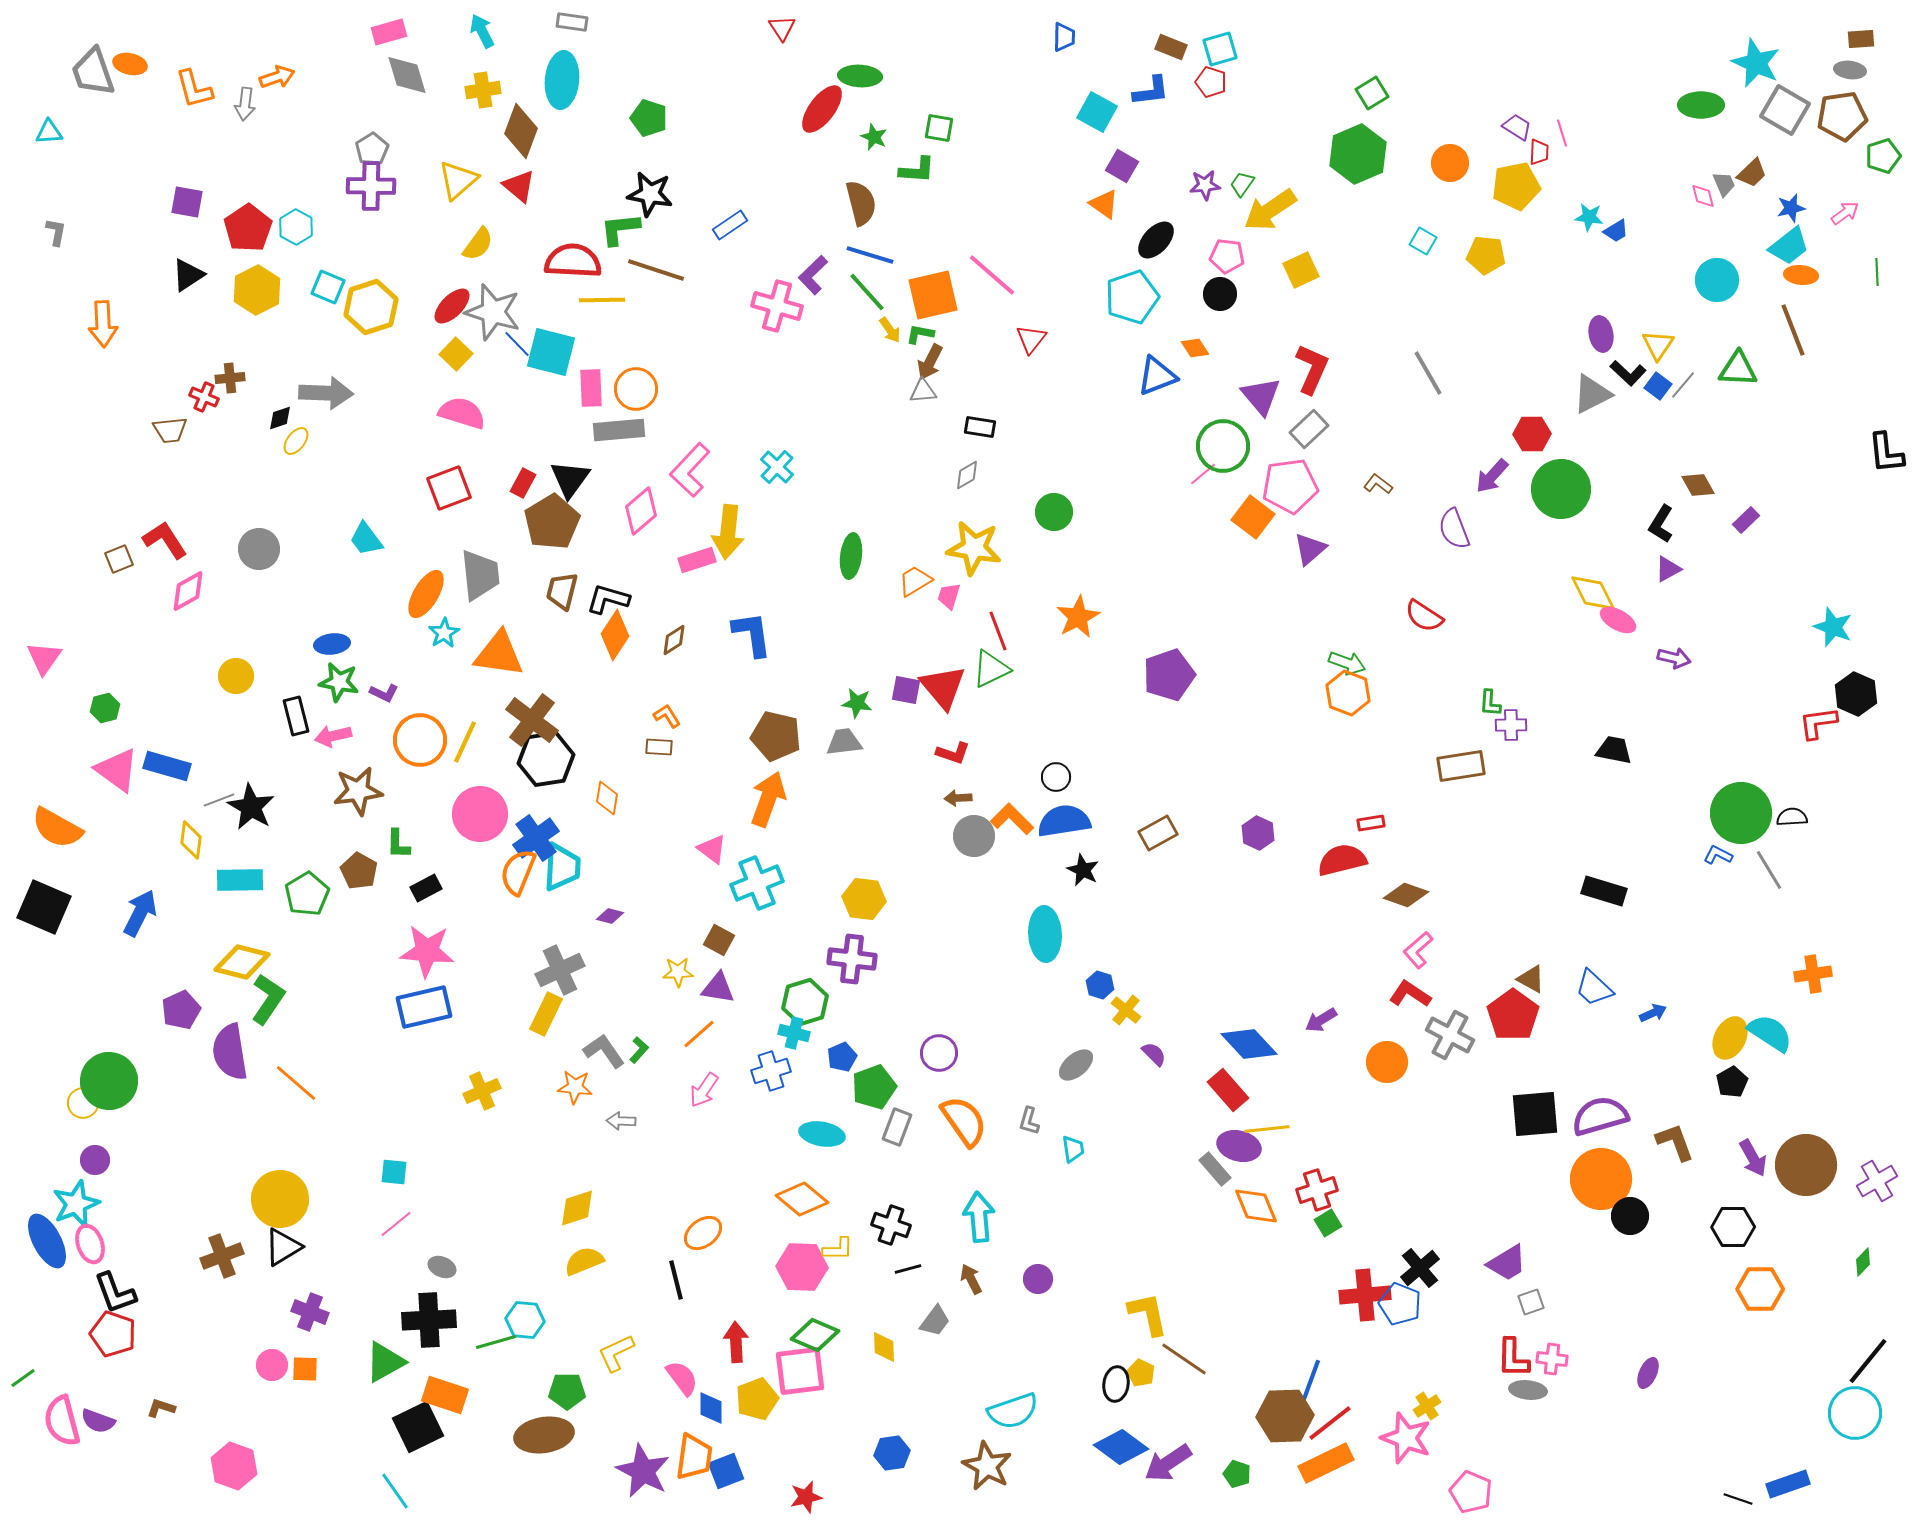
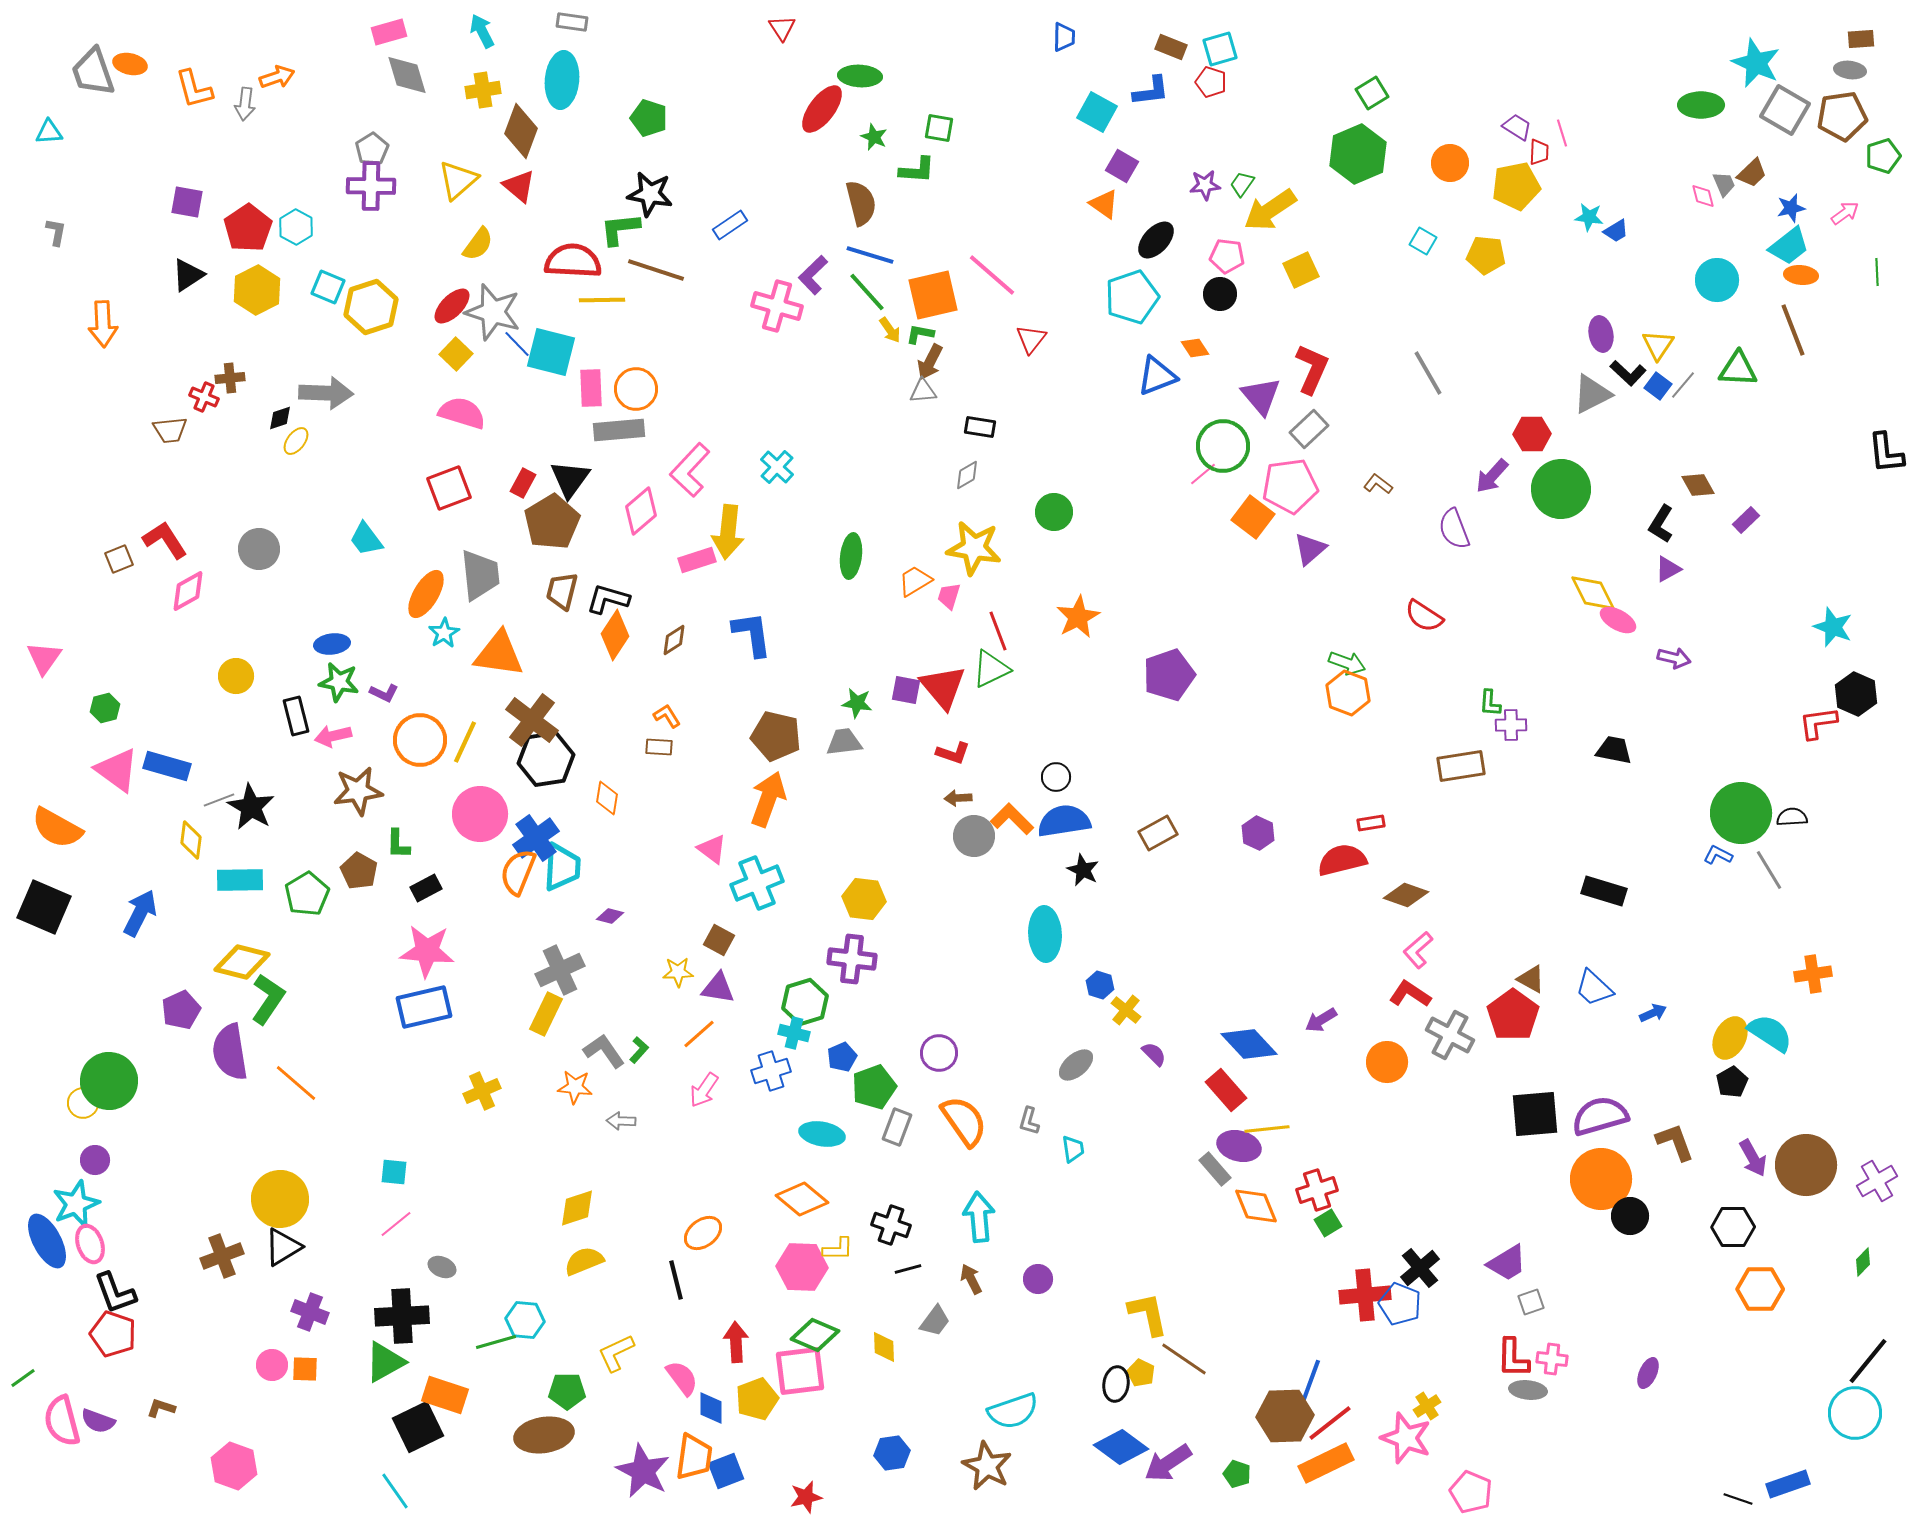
red rectangle at (1228, 1090): moved 2 px left
black cross at (429, 1320): moved 27 px left, 4 px up
